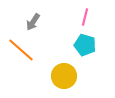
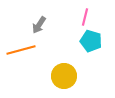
gray arrow: moved 6 px right, 3 px down
cyan pentagon: moved 6 px right, 4 px up
orange line: rotated 56 degrees counterclockwise
